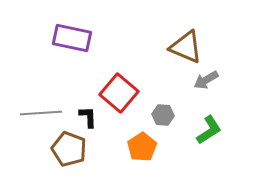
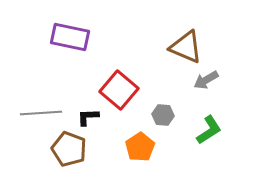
purple rectangle: moved 2 px left, 1 px up
red square: moved 3 px up
black L-shape: rotated 90 degrees counterclockwise
orange pentagon: moved 2 px left
